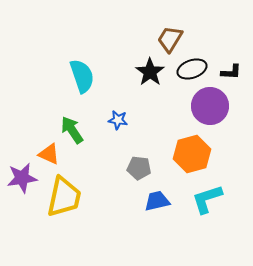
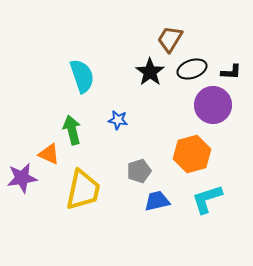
purple circle: moved 3 px right, 1 px up
green arrow: rotated 20 degrees clockwise
gray pentagon: moved 3 px down; rotated 25 degrees counterclockwise
yellow trapezoid: moved 19 px right, 7 px up
